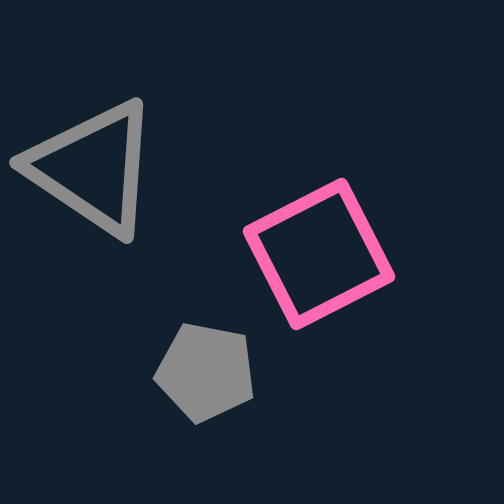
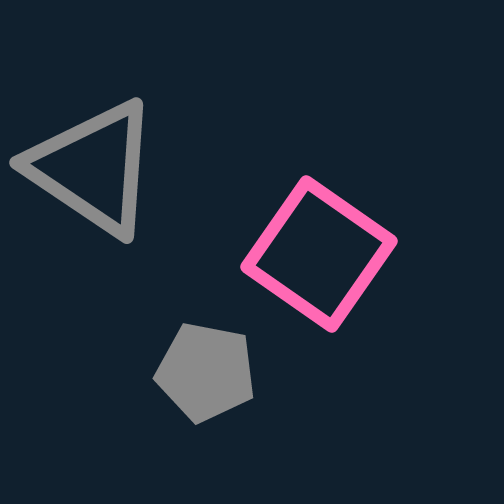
pink square: rotated 28 degrees counterclockwise
